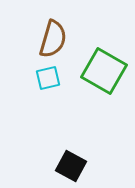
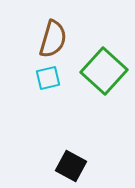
green square: rotated 12 degrees clockwise
